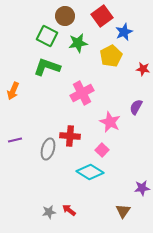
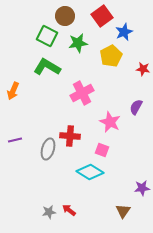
green L-shape: rotated 12 degrees clockwise
pink square: rotated 24 degrees counterclockwise
